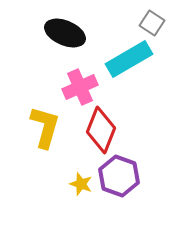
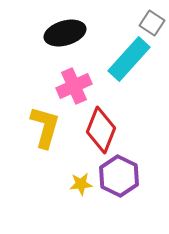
black ellipse: rotated 39 degrees counterclockwise
cyan rectangle: rotated 18 degrees counterclockwise
pink cross: moved 6 px left, 1 px up
purple hexagon: rotated 6 degrees clockwise
yellow star: rotated 25 degrees counterclockwise
